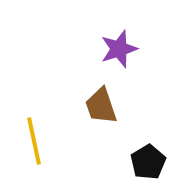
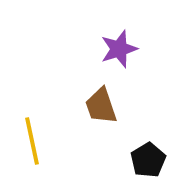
yellow line: moved 2 px left
black pentagon: moved 2 px up
